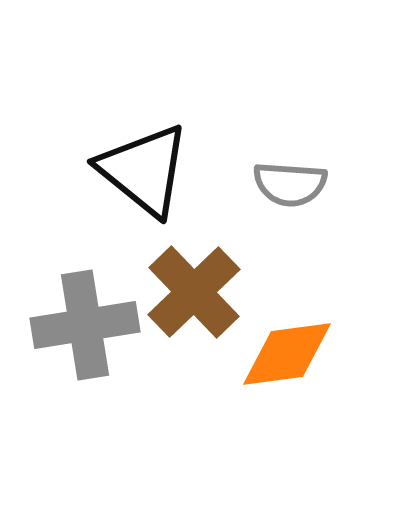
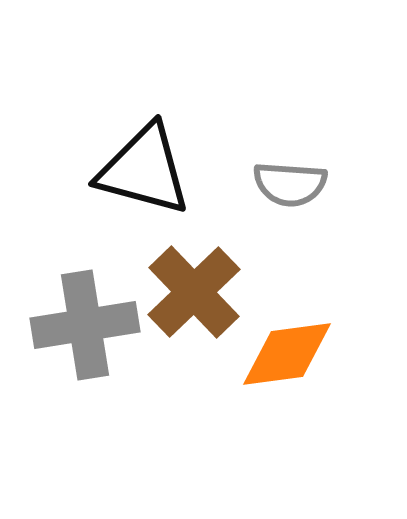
black triangle: rotated 24 degrees counterclockwise
